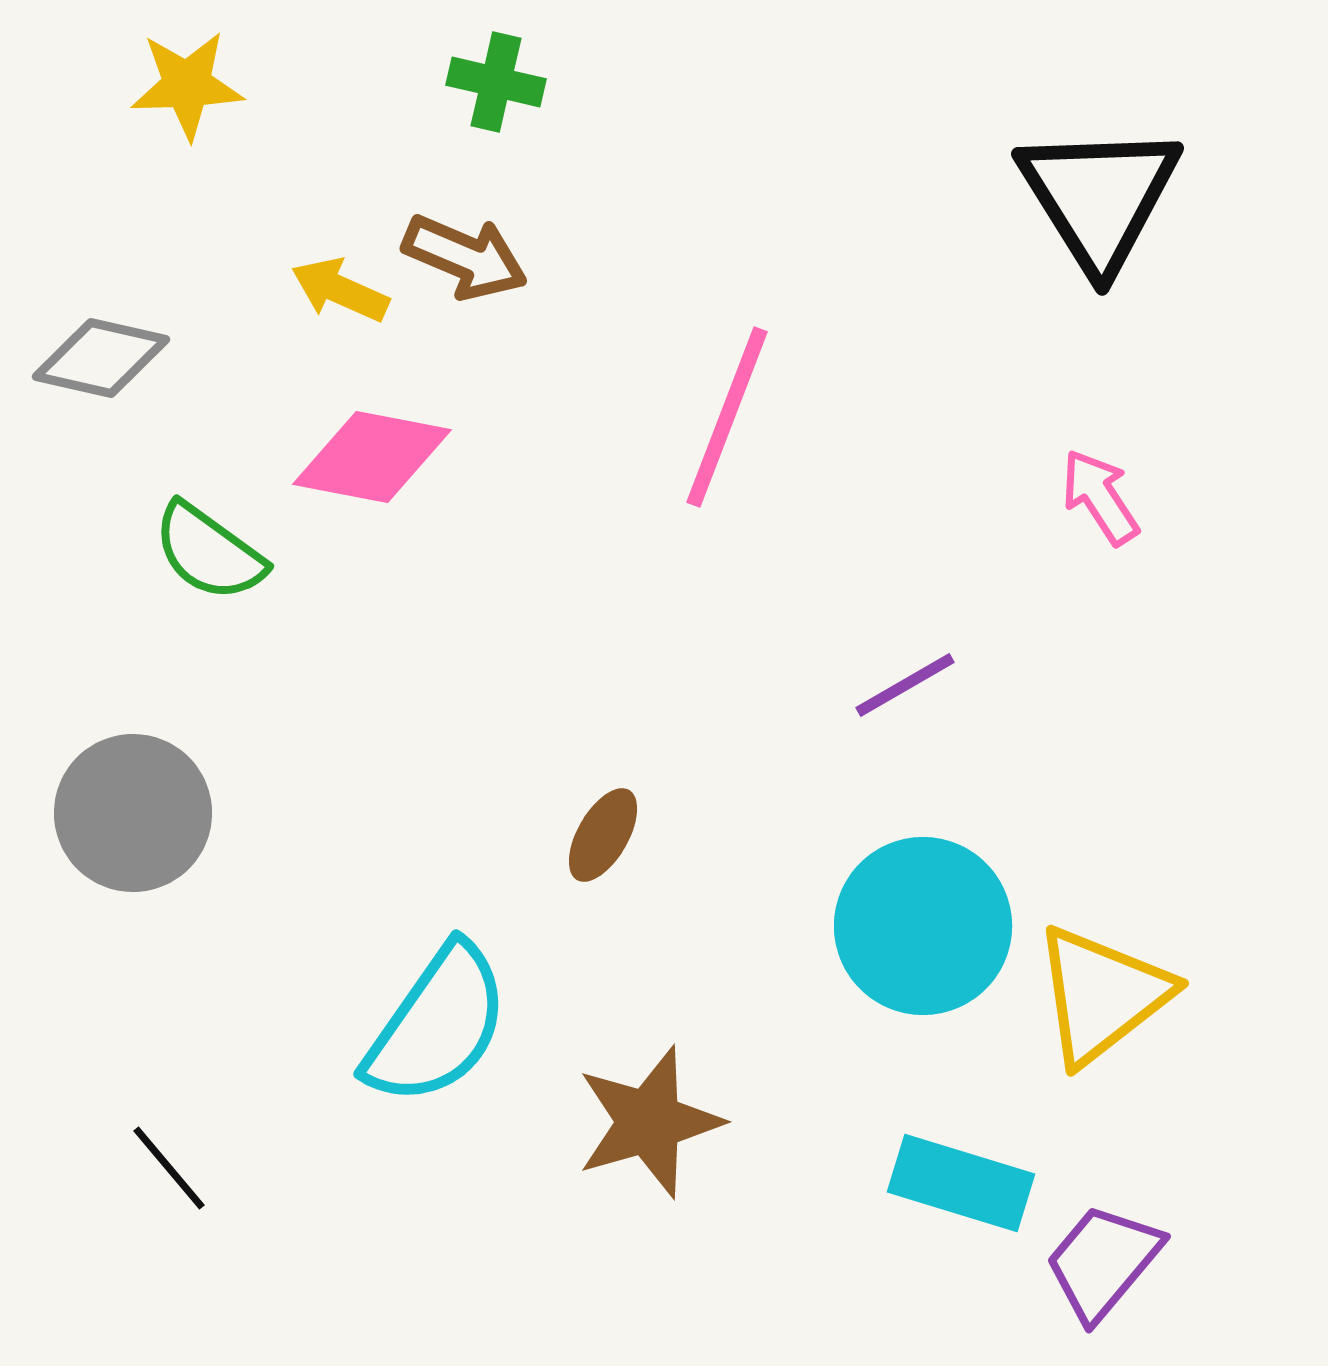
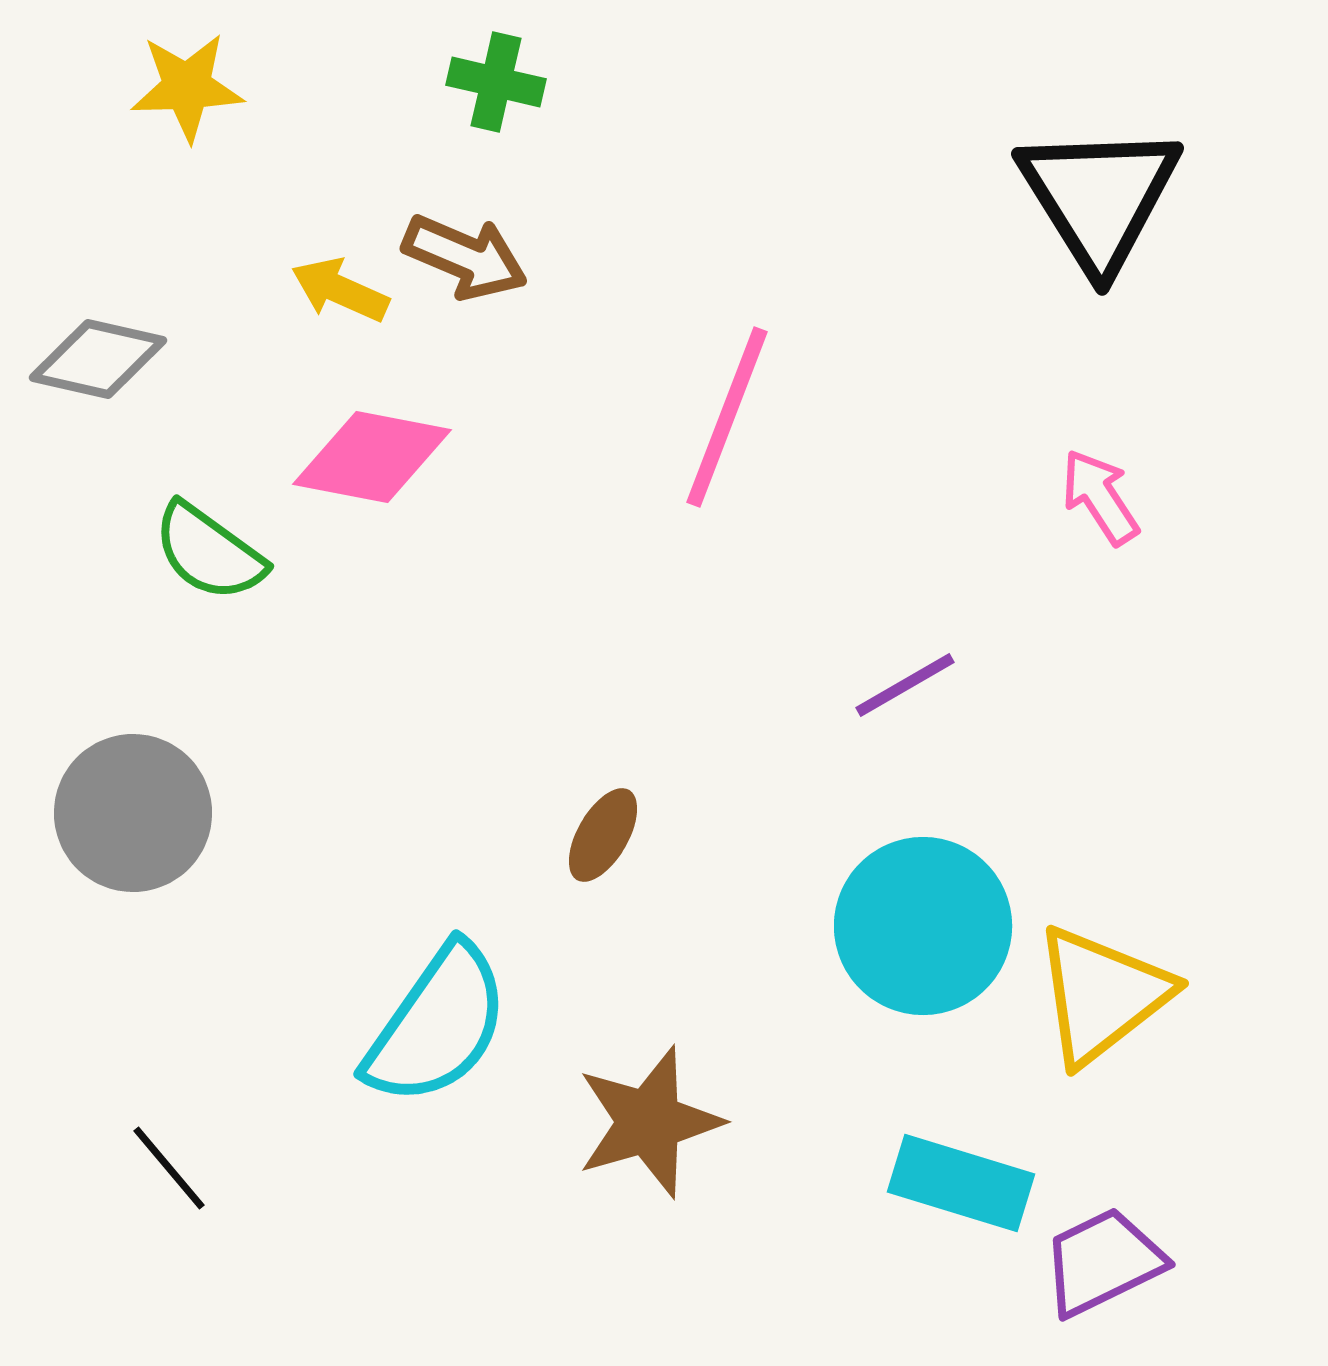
yellow star: moved 2 px down
gray diamond: moved 3 px left, 1 px down
purple trapezoid: rotated 24 degrees clockwise
